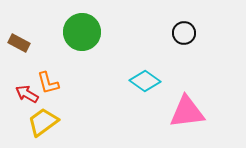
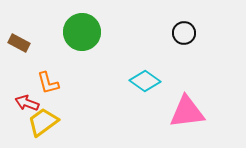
red arrow: moved 9 px down; rotated 10 degrees counterclockwise
